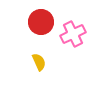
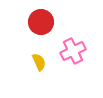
pink cross: moved 17 px down
